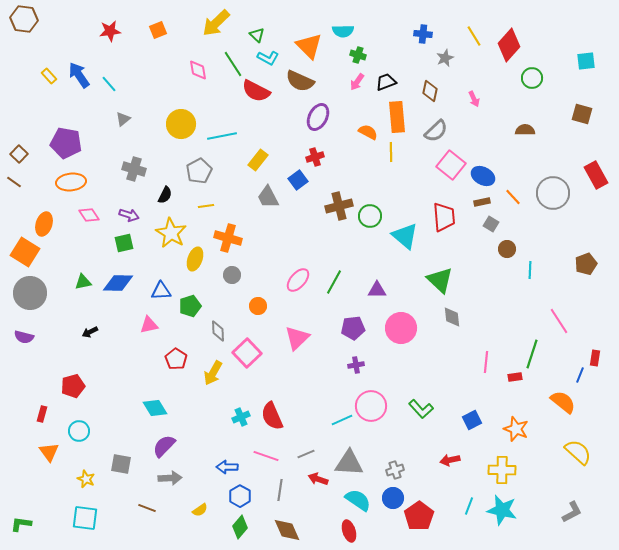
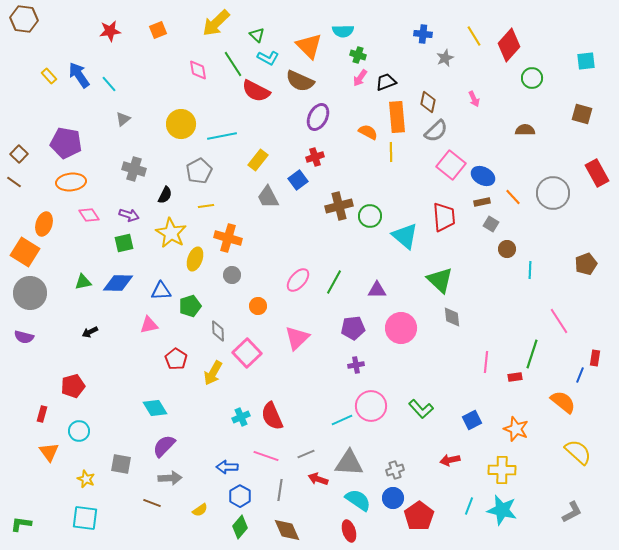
pink arrow at (357, 82): moved 3 px right, 4 px up
brown diamond at (430, 91): moved 2 px left, 11 px down
red rectangle at (596, 175): moved 1 px right, 2 px up
brown line at (147, 508): moved 5 px right, 5 px up
